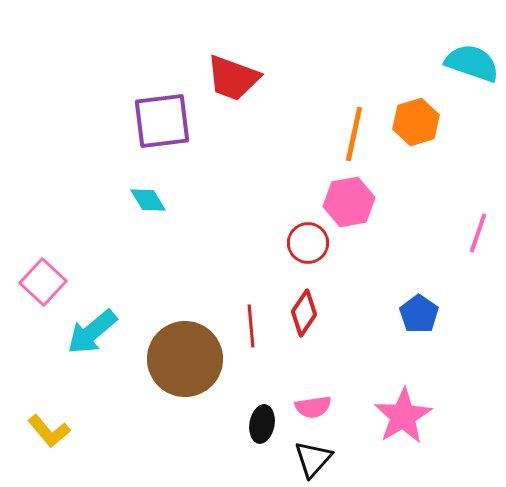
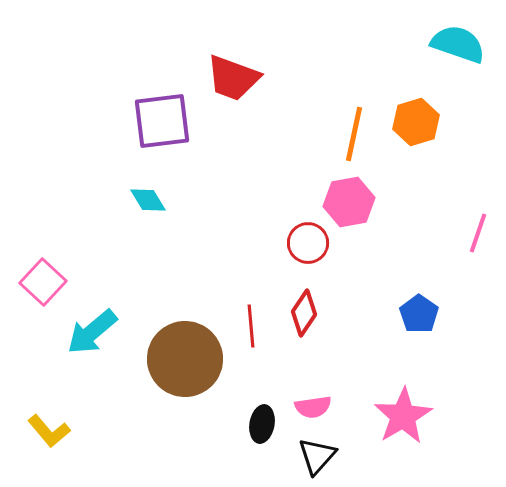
cyan semicircle: moved 14 px left, 19 px up
black triangle: moved 4 px right, 3 px up
